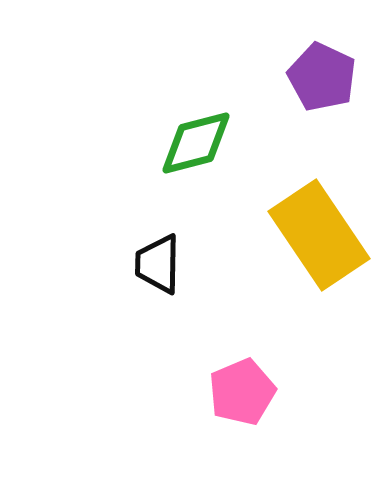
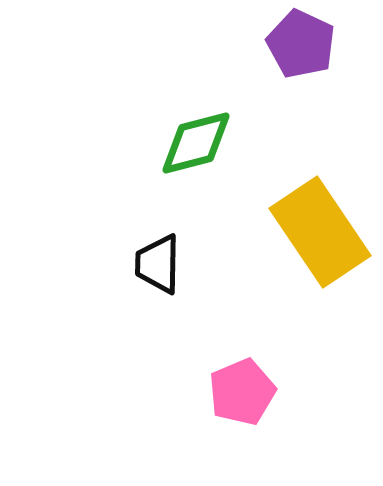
purple pentagon: moved 21 px left, 33 px up
yellow rectangle: moved 1 px right, 3 px up
